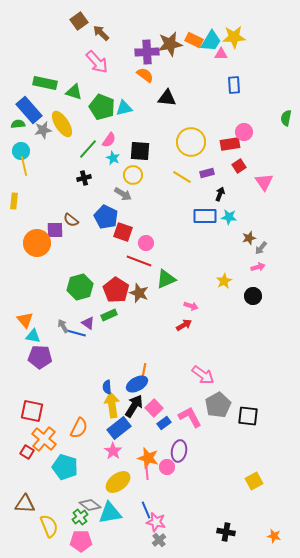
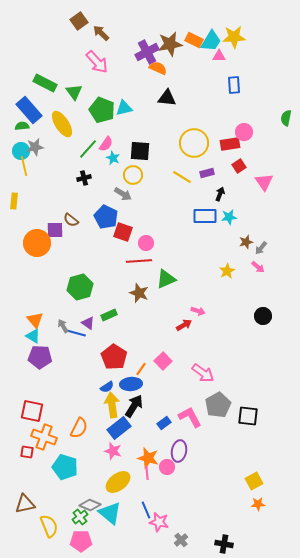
purple cross at (147, 52): rotated 25 degrees counterclockwise
pink triangle at (221, 54): moved 2 px left, 2 px down
orange semicircle at (145, 75): moved 13 px right, 7 px up; rotated 12 degrees counterclockwise
green rectangle at (45, 83): rotated 15 degrees clockwise
green triangle at (74, 92): rotated 36 degrees clockwise
green pentagon at (102, 107): moved 3 px down
green semicircle at (18, 124): moved 4 px right, 2 px down
gray star at (43, 130): moved 8 px left, 17 px down
pink semicircle at (109, 140): moved 3 px left, 4 px down
yellow circle at (191, 142): moved 3 px right, 1 px down
cyan star at (229, 217): rotated 14 degrees counterclockwise
brown star at (249, 238): moved 3 px left, 4 px down
red line at (139, 261): rotated 25 degrees counterclockwise
pink arrow at (258, 267): rotated 56 degrees clockwise
yellow star at (224, 281): moved 3 px right, 10 px up
red pentagon at (116, 290): moved 2 px left, 67 px down
black circle at (253, 296): moved 10 px right, 20 px down
pink arrow at (191, 306): moved 7 px right, 5 px down
orange triangle at (25, 320): moved 10 px right
cyan triangle at (33, 336): rotated 21 degrees clockwise
orange line at (144, 370): moved 3 px left, 1 px up; rotated 24 degrees clockwise
pink arrow at (203, 375): moved 2 px up
blue ellipse at (137, 384): moved 6 px left; rotated 25 degrees clockwise
blue semicircle at (107, 387): rotated 120 degrees counterclockwise
pink square at (154, 408): moved 9 px right, 47 px up
orange cross at (44, 439): moved 2 px up; rotated 20 degrees counterclockwise
pink star at (113, 451): rotated 18 degrees counterclockwise
red square at (27, 452): rotated 24 degrees counterclockwise
brown triangle at (25, 504): rotated 15 degrees counterclockwise
gray diamond at (90, 505): rotated 15 degrees counterclockwise
cyan triangle at (110, 513): rotated 50 degrees clockwise
pink star at (156, 522): moved 3 px right
black cross at (226, 532): moved 2 px left, 12 px down
orange star at (274, 536): moved 16 px left, 32 px up; rotated 16 degrees counterclockwise
gray cross at (159, 540): moved 22 px right
